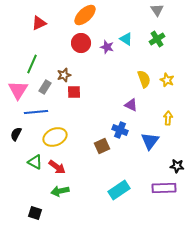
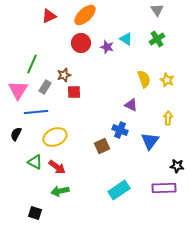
red triangle: moved 10 px right, 7 px up
